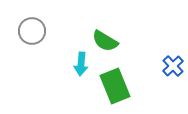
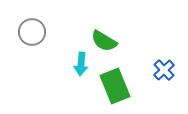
gray circle: moved 1 px down
green semicircle: moved 1 px left
blue cross: moved 9 px left, 4 px down
